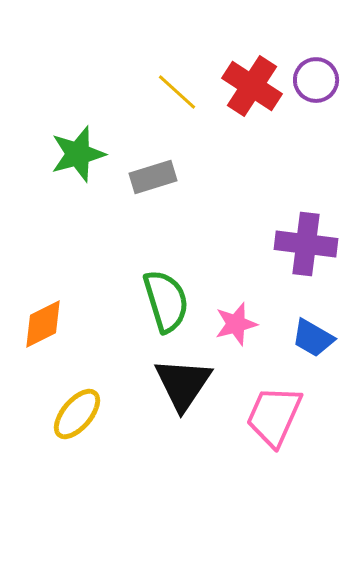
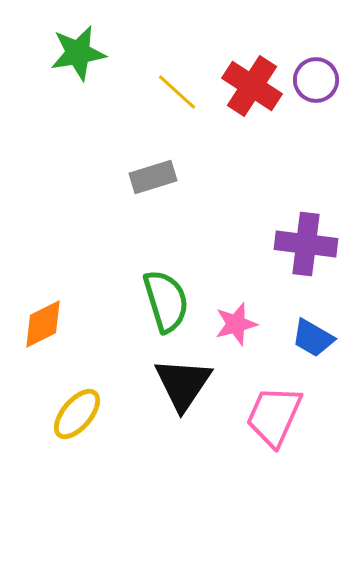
green star: moved 101 px up; rotated 6 degrees clockwise
